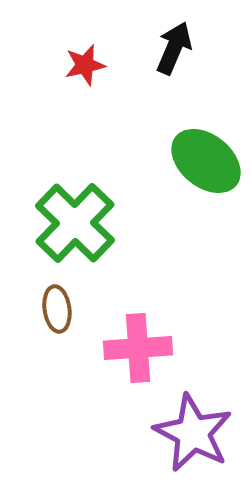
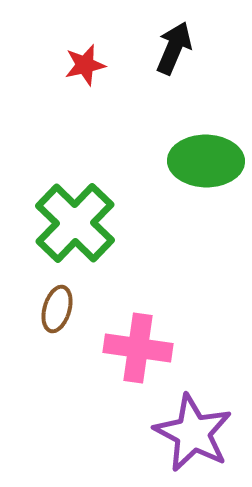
green ellipse: rotated 38 degrees counterclockwise
brown ellipse: rotated 24 degrees clockwise
pink cross: rotated 12 degrees clockwise
